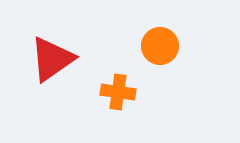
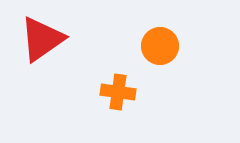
red triangle: moved 10 px left, 20 px up
